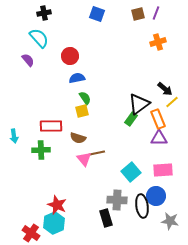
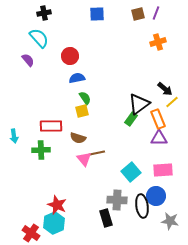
blue square: rotated 21 degrees counterclockwise
